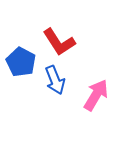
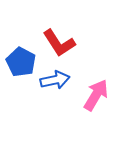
red L-shape: moved 1 px down
blue arrow: rotated 80 degrees counterclockwise
